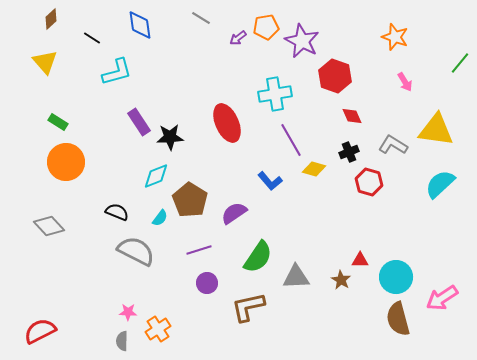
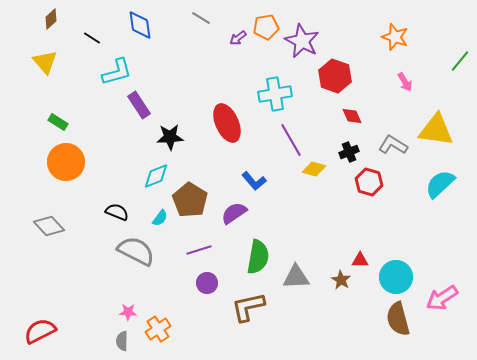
green line at (460, 63): moved 2 px up
purple rectangle at (139, 122): moved 17 px up
blue L-shape at (270, 181): moved 16 px left
green semicircle at (258, 257): rotated 24 degrees counterclockwise
